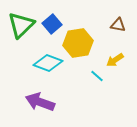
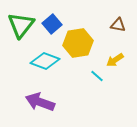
green triangle: rotated 8 degrees counterclockwise
cyan diamond: moved 3 px left, 2 px up
